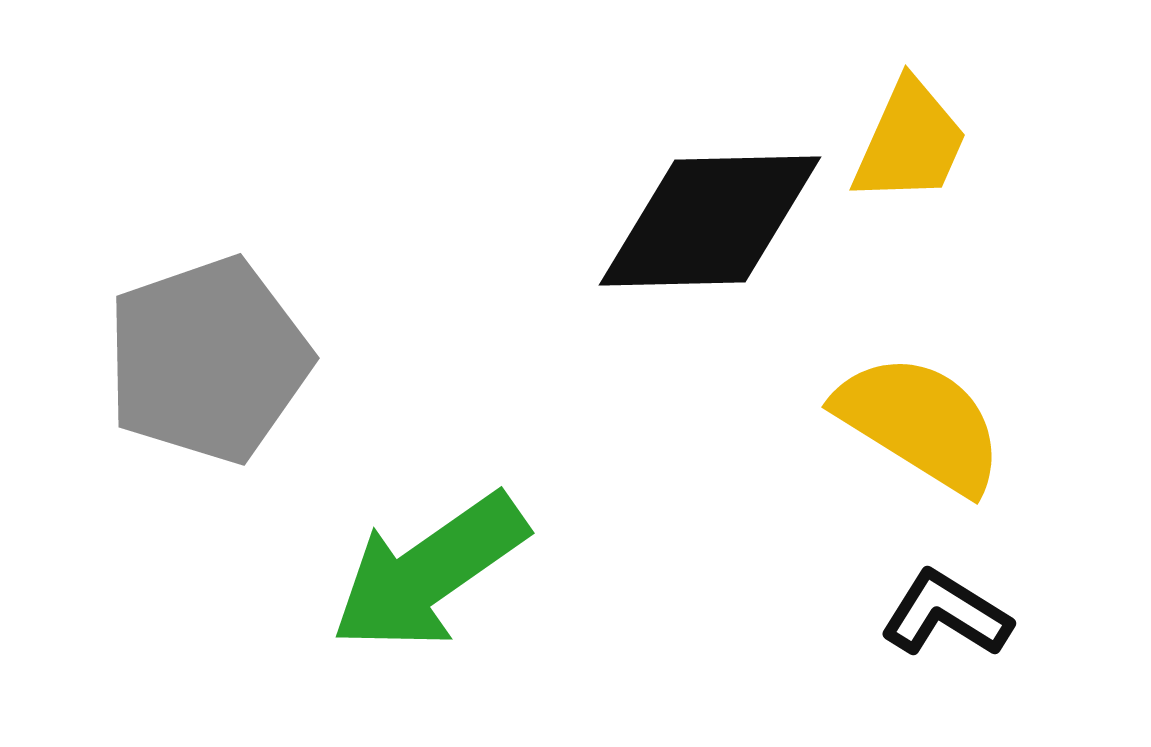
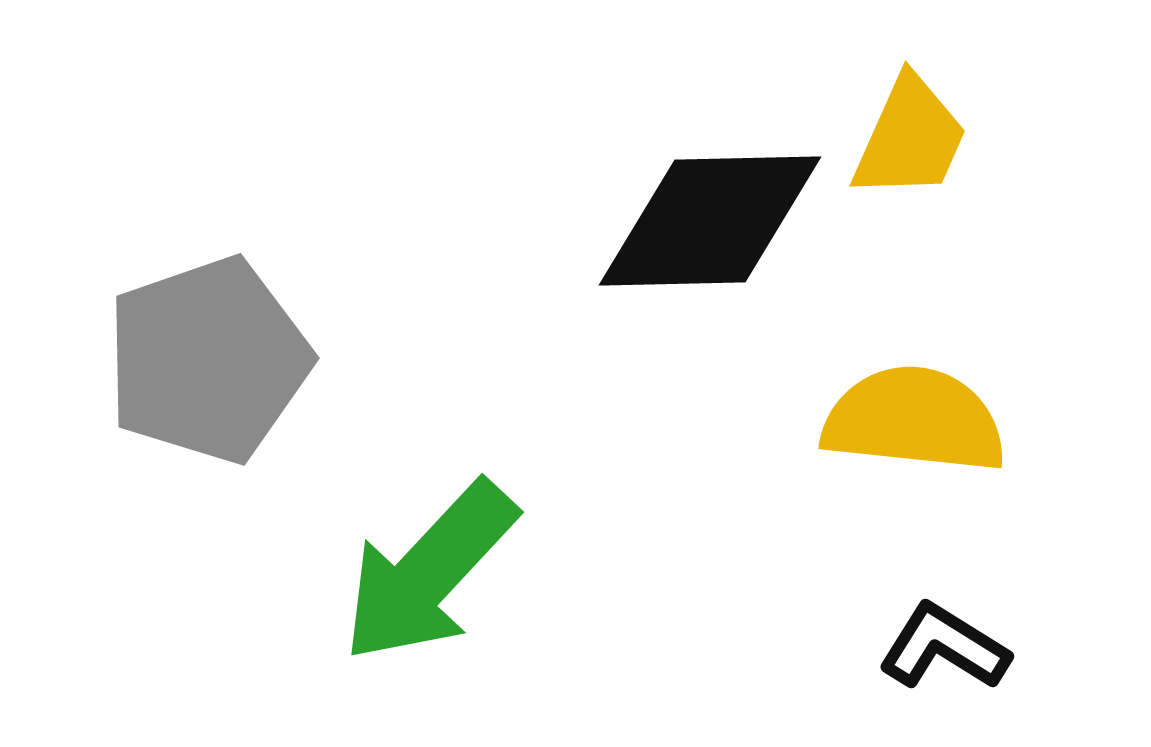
yellow trapezoid: moved 4 px up
yellow semicircle: moved 6 px left, 3 px up; rotated 26 degrees counterclockwise
green arrow: rotated 12 degrees counterclockwise
black L-shape: moved 2 px left, 33 px down
